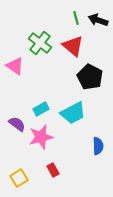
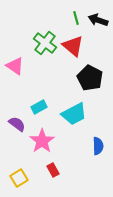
green cross: moved 5 px right
black pentagon: moved 1 px down
cyan rectangle: moved 2 px left, 2 px up
cyan trapezoid: moved 1 px right, 1 px down
pink star: moved 1 px right, 4 px down; rotated 20 degrees counterclockwise
